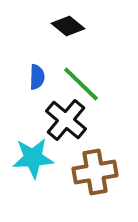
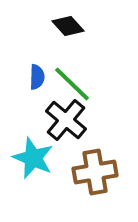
black diamond: rotated 8 degrees clockwise
green line: moved 9 px left
cyan star: rotated 27 degrees clockwise
